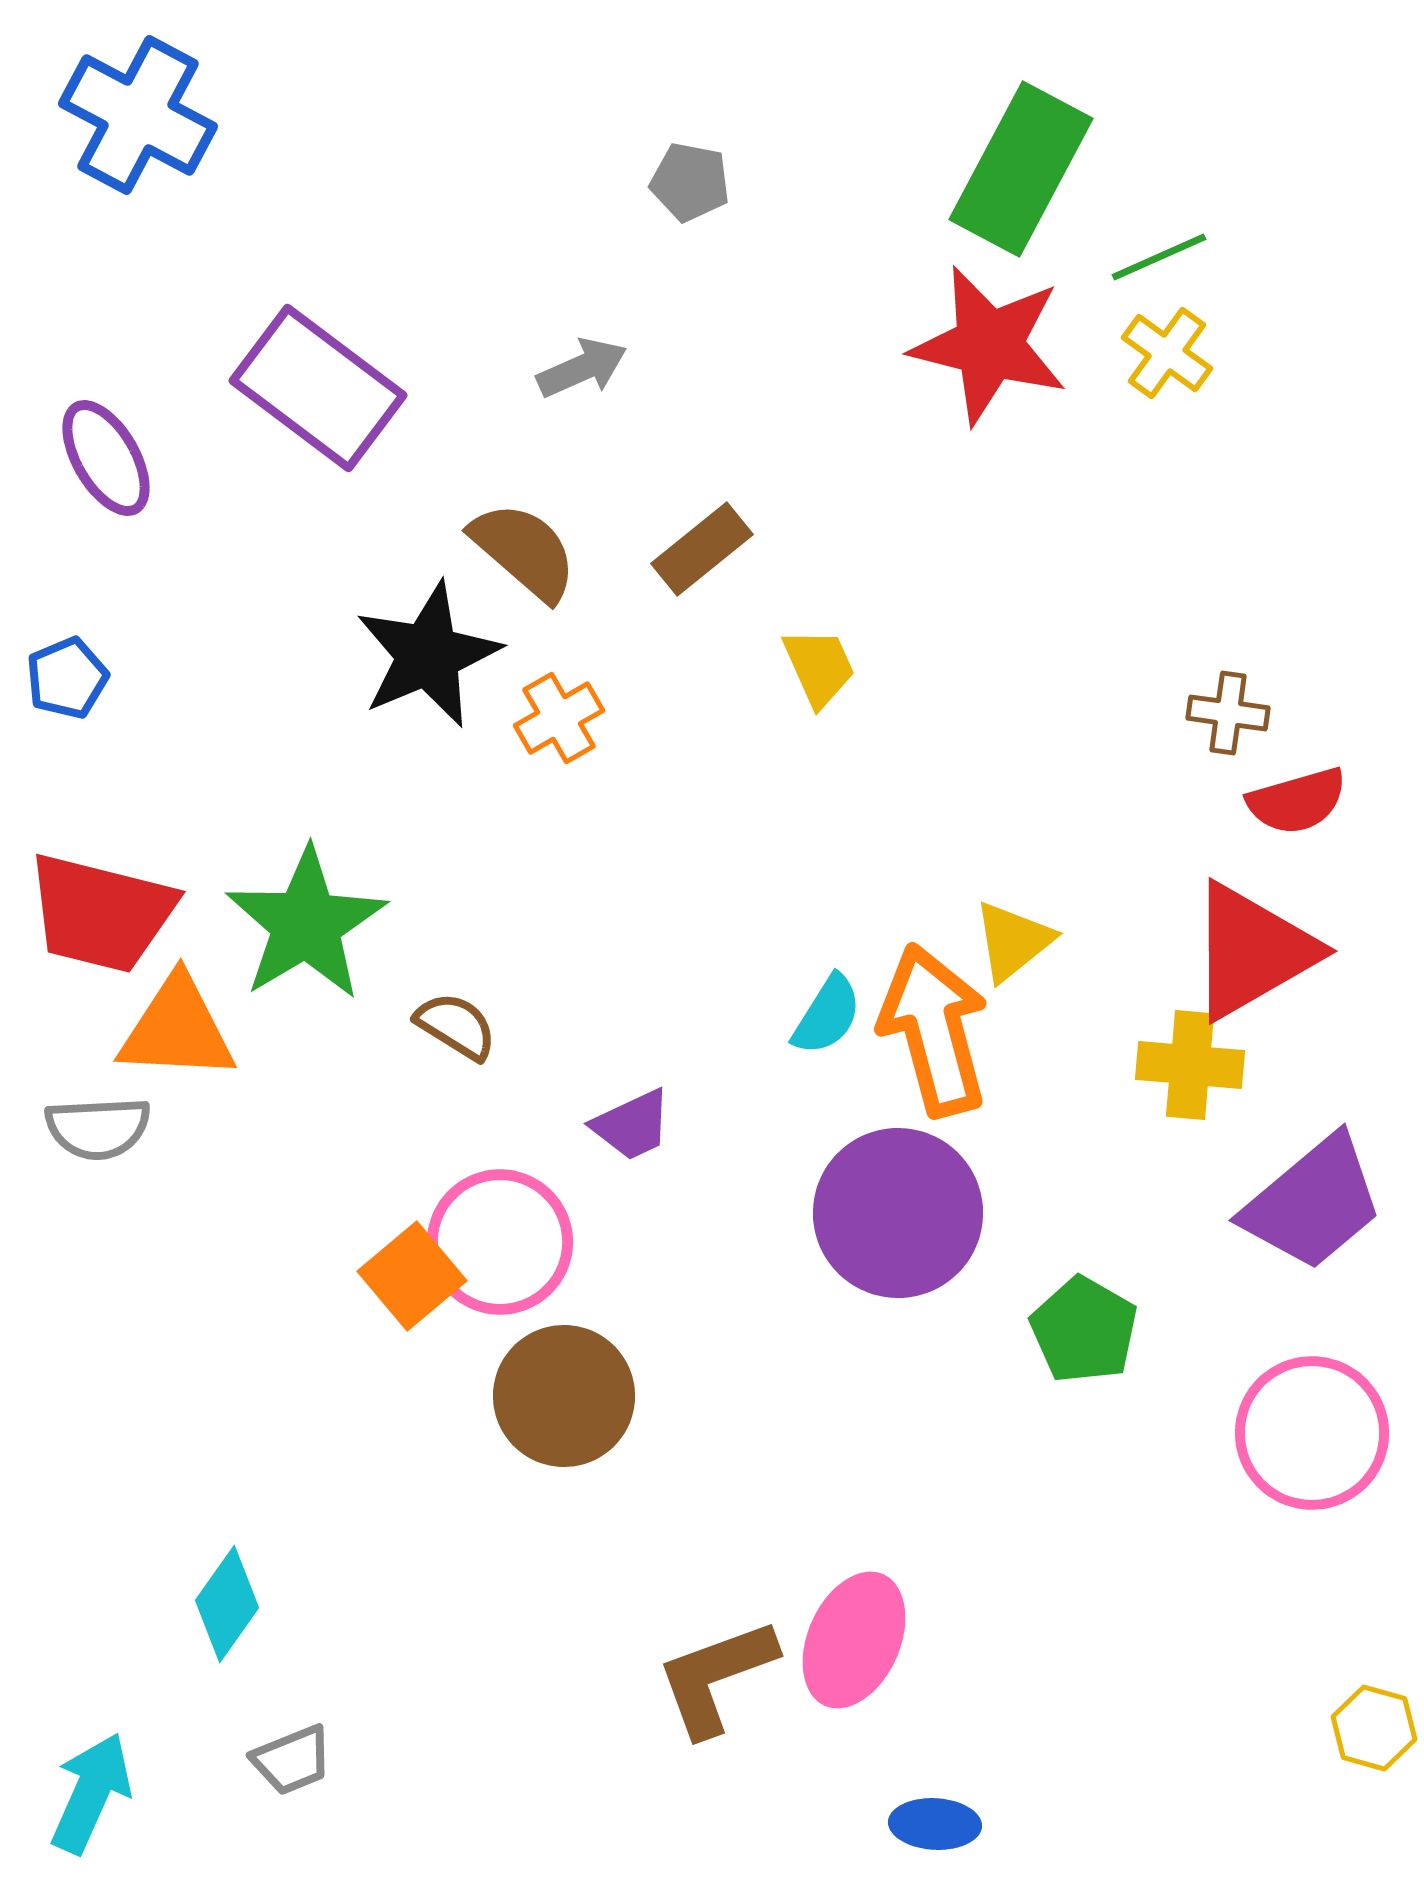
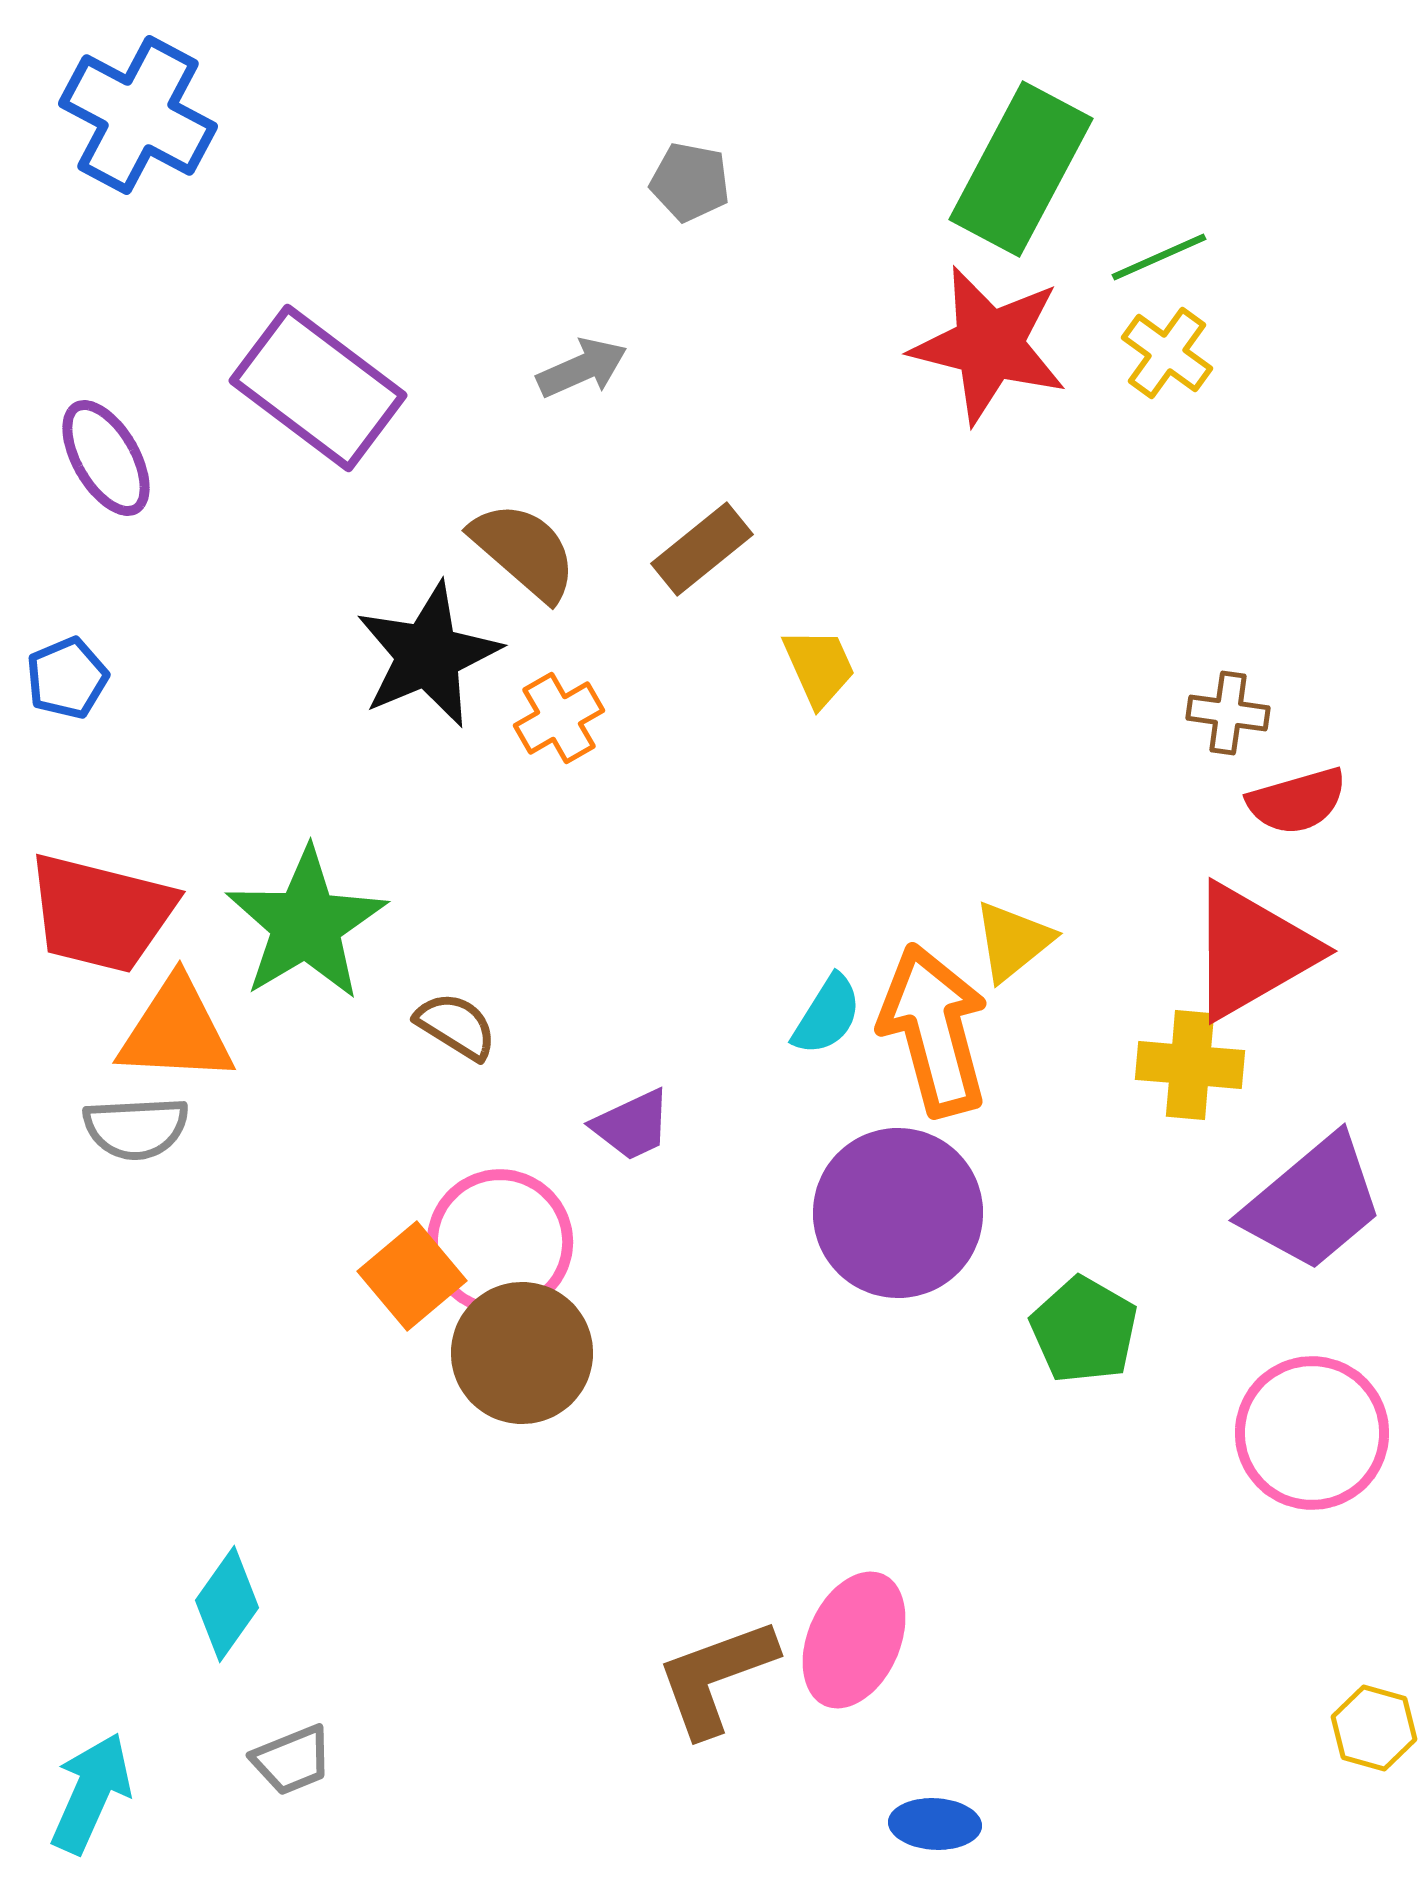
orange triangle at (177, 1029): moved 1 px left, 2 px down
gray semicircle at (98, 1128): moved 38 px right
brown circle at (564, 1396): moved 42 px left, 43 px up
